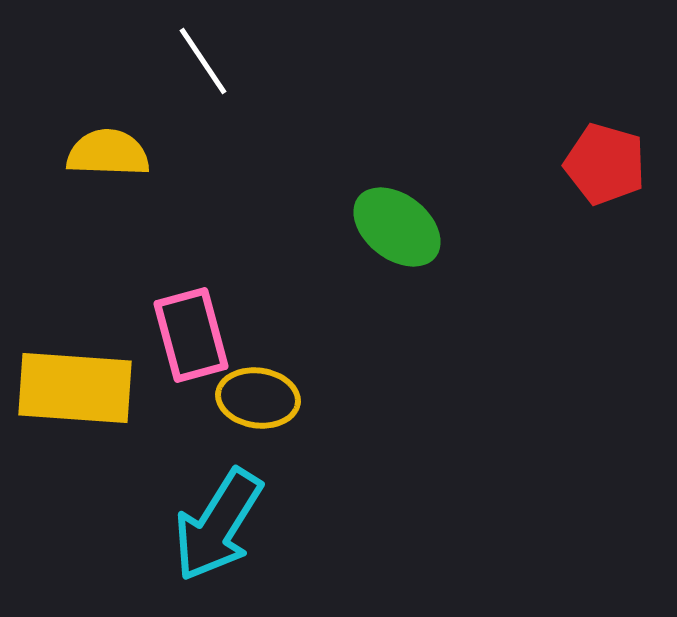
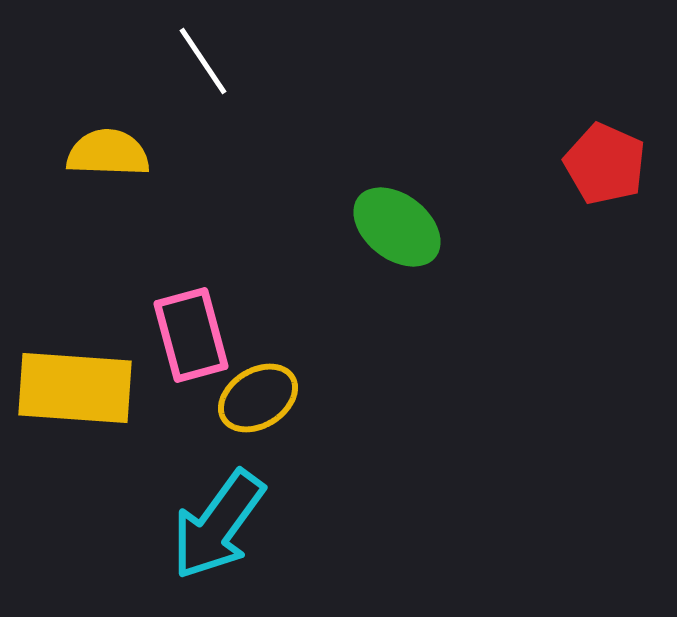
red pentagon: rotated 8 degrees clockwise
yellow ellipse: rotated 40 degrees counterclockwise
cyan arrow: rotated 4 degrees clockwise
